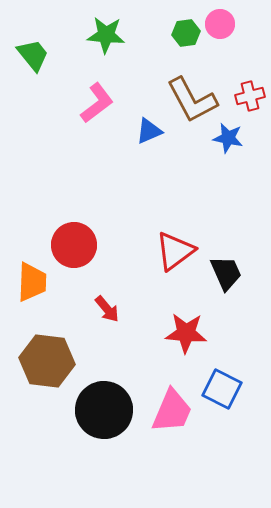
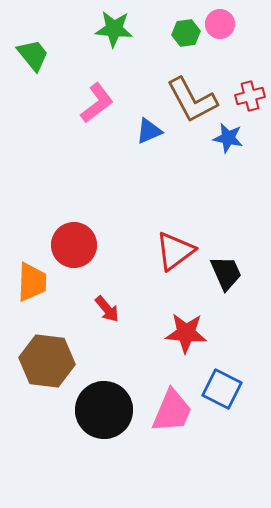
green star: moved 8 px right, 6 px up
